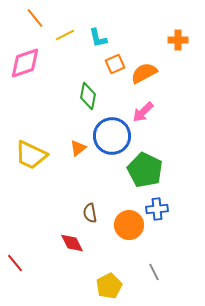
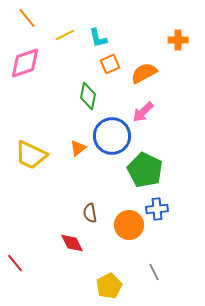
orange line: moved 8 px left
orange square: moved 5 px left
